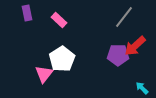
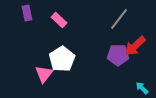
gray line: moved 5 px left, 2 px down
